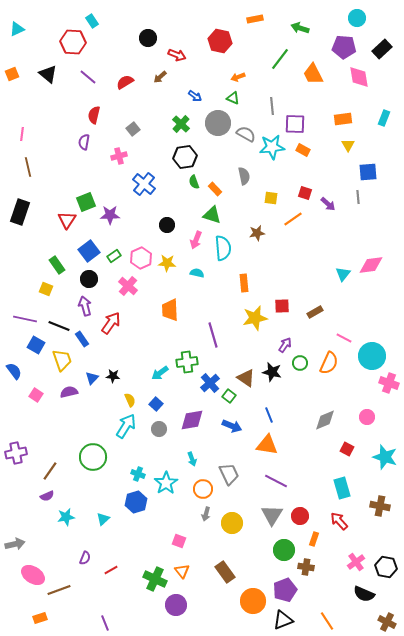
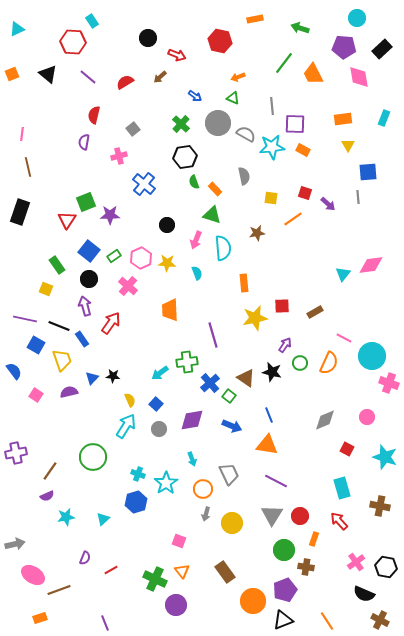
green line at (280, 59): moved 4 px right, 4 px down
blue square at (89, 251): rotated 15 degrees counterclockwise
cyan semicircle at (197, 273): rotated 56 degrees clockwise
brown cross at (387, 622): moved 7 px left, 2 px up
